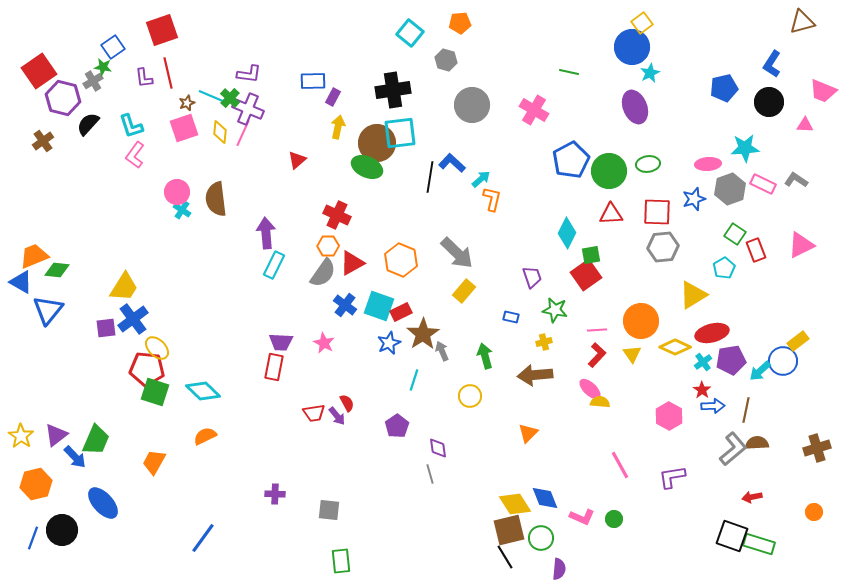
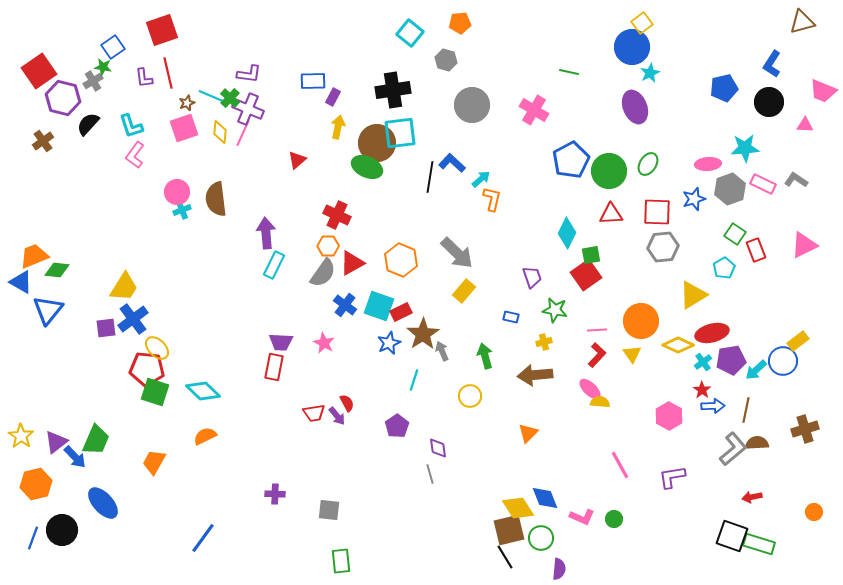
green ellipse at (648, 164): rotated 50 degrees counterclockwise
cyan cross at (182, 210): rotated 36 degrees clockwise
pink triangle at (801, 245): moved 3 px right
yellow diamond at (675, 347): moved 3 px right, 2 px up
cyan arrow at (760, 371): moved 4 px left, 1 px up
purple triangle at (56, 435): moved 7 px down
brown cross at (817, 448): moved 12 px left, 19 px up
yellow diamond at (515, 504): moved 3 px right, 4 px down
